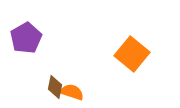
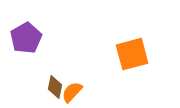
orange square: rotated 36 degrees clockwise
orange semicircle: rotated 65 degrees counterclockwise
